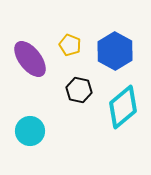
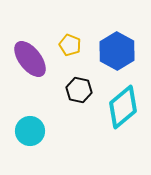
blue hexagon: moved 2 px right
